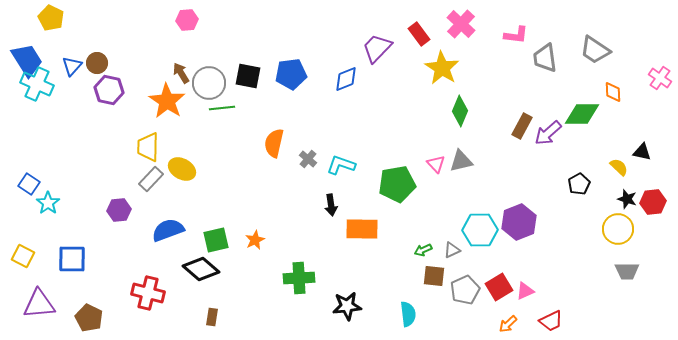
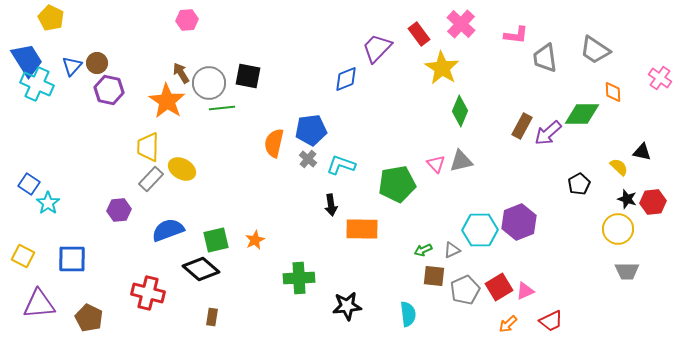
blue pentagon at (291, 74): moved 20 px right, 56 px down
